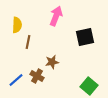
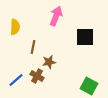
yellow semicircle: moved 2 px left, 2 px down
black square: rotated 12 degrees clockwise
brown line: moved 5 px right, 5 px down
brown star: moved 3 px left
green square: rotated 12 degrees counterclockwise
